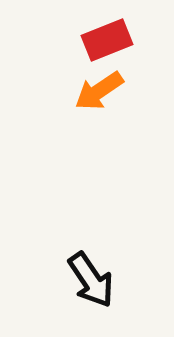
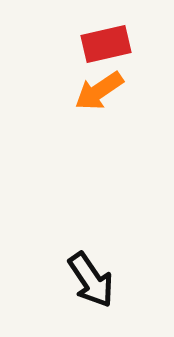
red rectangle: moved 1 px left, 4 px down; rotated 9 degrees clockwise
